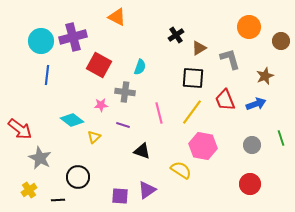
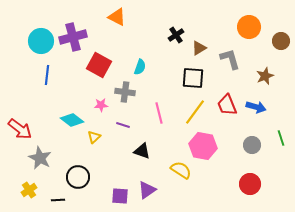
red trapezoid: moved 2 px right, 5 px down
blue arrow: moved 3 px down; rotated 36 degrees clockwise
yellow line: moved 3 px right
